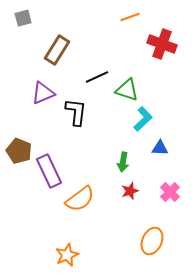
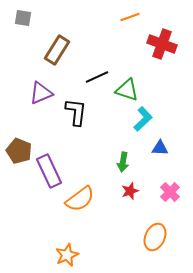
gray square: rotated 24 degrees clockwise
purple triangle: moved 2 px left
orange ellipse: moved 3 px right, 4 px up
